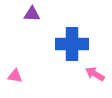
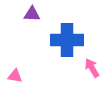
blue cross: moved 5 px left, 4 px up
pink arrow: moved 3 px left, 6 px up; rotated 30 degrees clockwise
